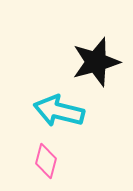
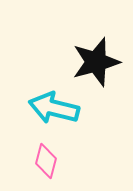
cyan arrow: moved 5 px left, 3 px up
